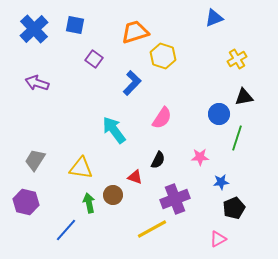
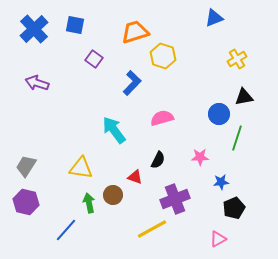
pink semicircle: rotated 140 degrees counterclockwise
gray trapezoid: moved 9 px left, 6 px down
